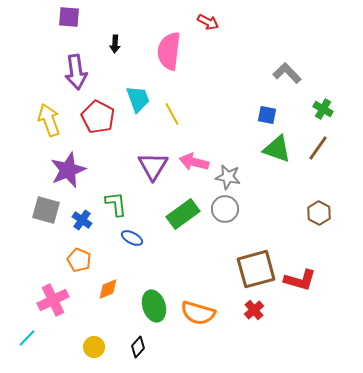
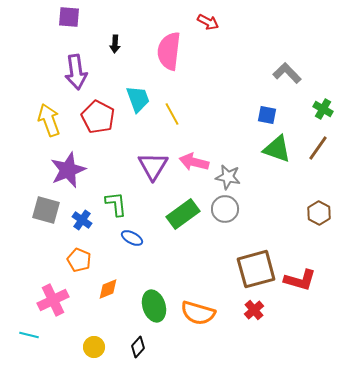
cyan line: moved 2 px right, 3 px up; rotated 60 degrees clockwise
